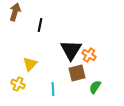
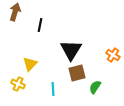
orange cross: moved 24 px right
